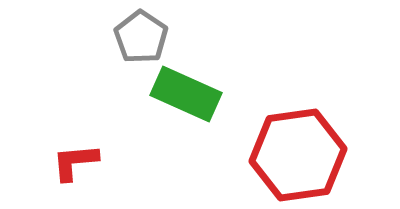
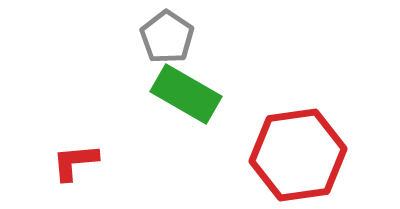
gray pentagon: moved 26 px right
green rectangle: rotated 6 degrees clockwise
